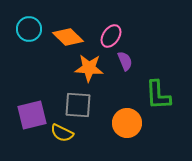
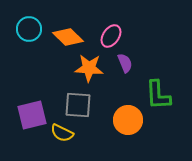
purple semicircle: moved 2 px down
orange circle: moved 1 px right, 3 px up
